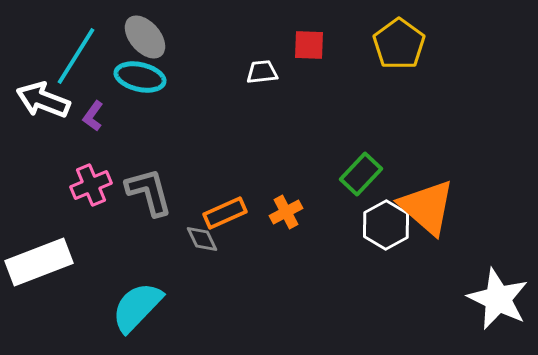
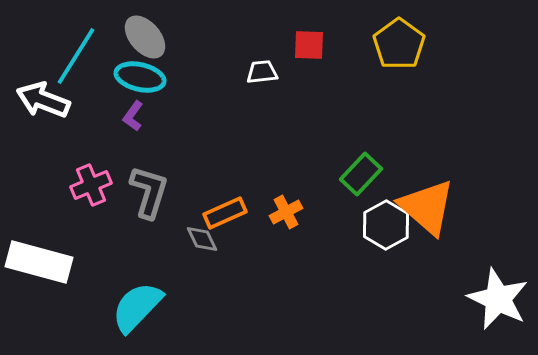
purple L-shape: moved 40 px right
gray L-shape: rotated 32 degrees clockwise
white rectangle: rotated 36 degrees clockwise
